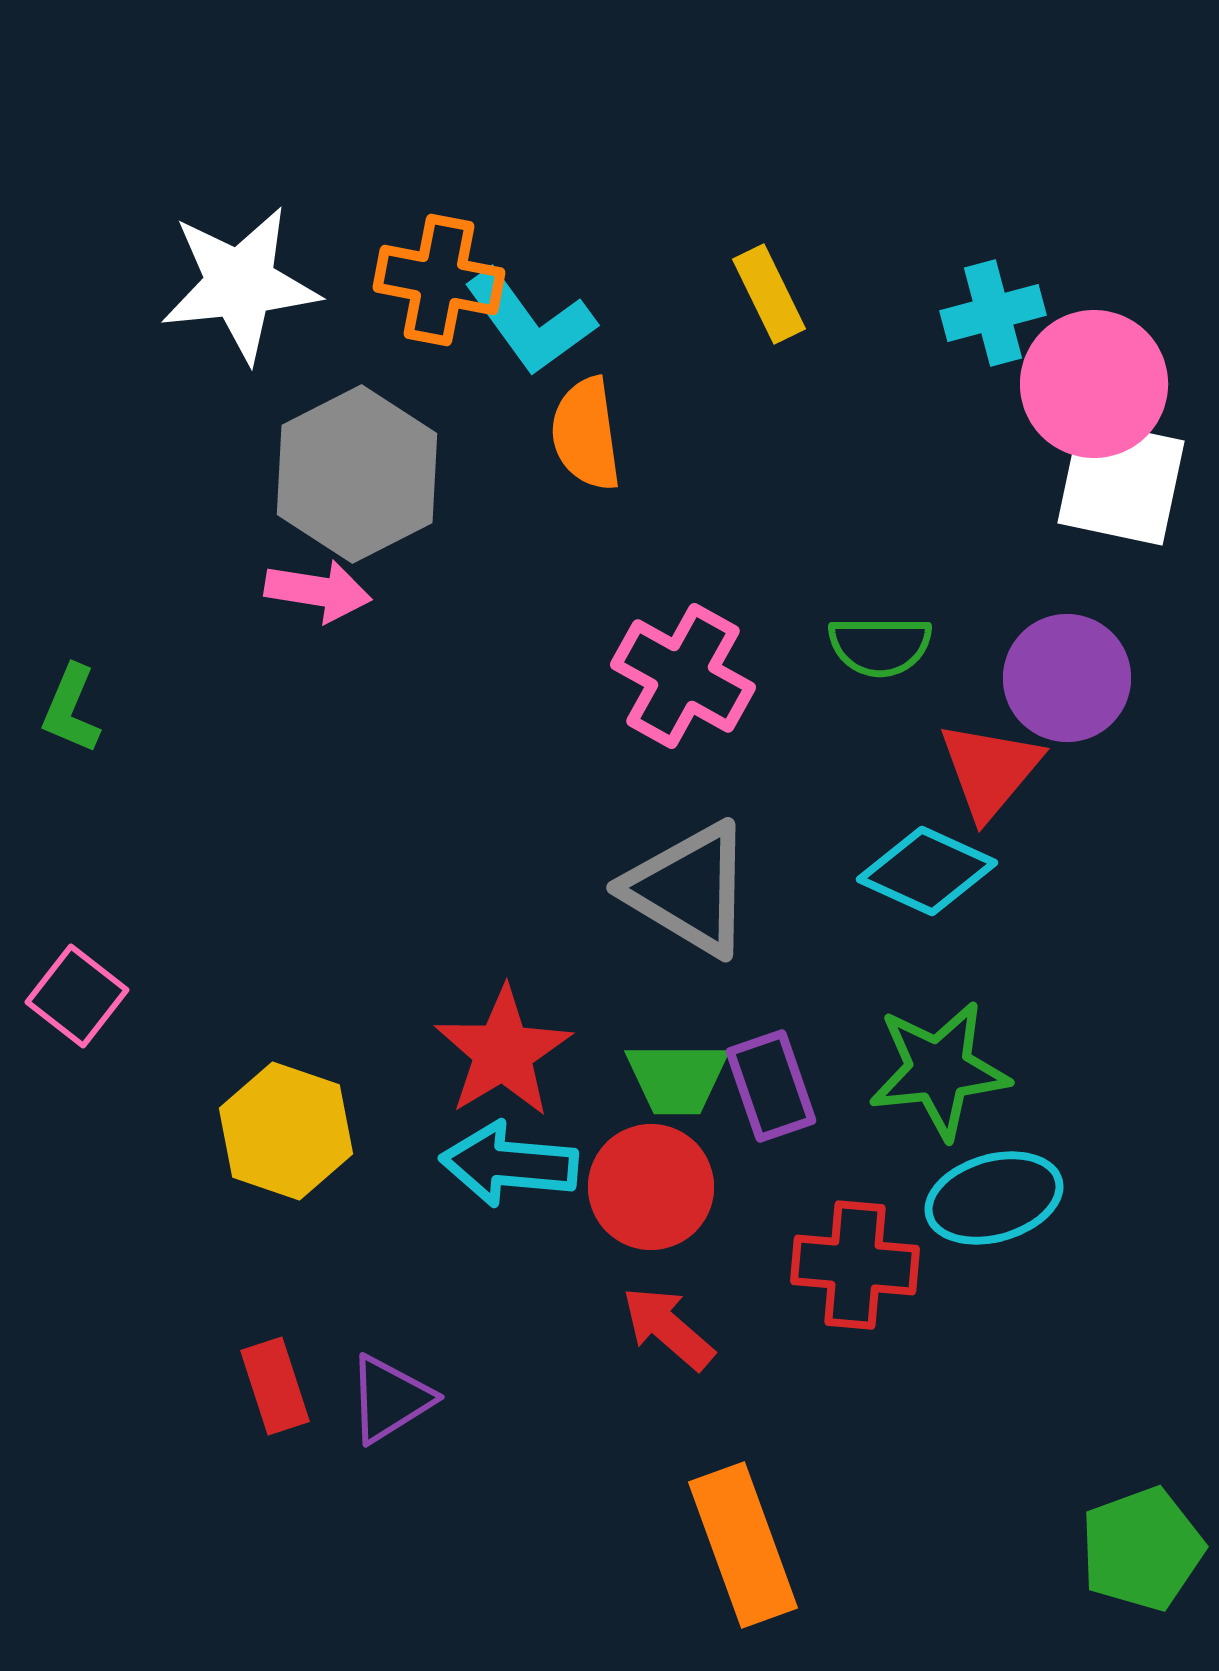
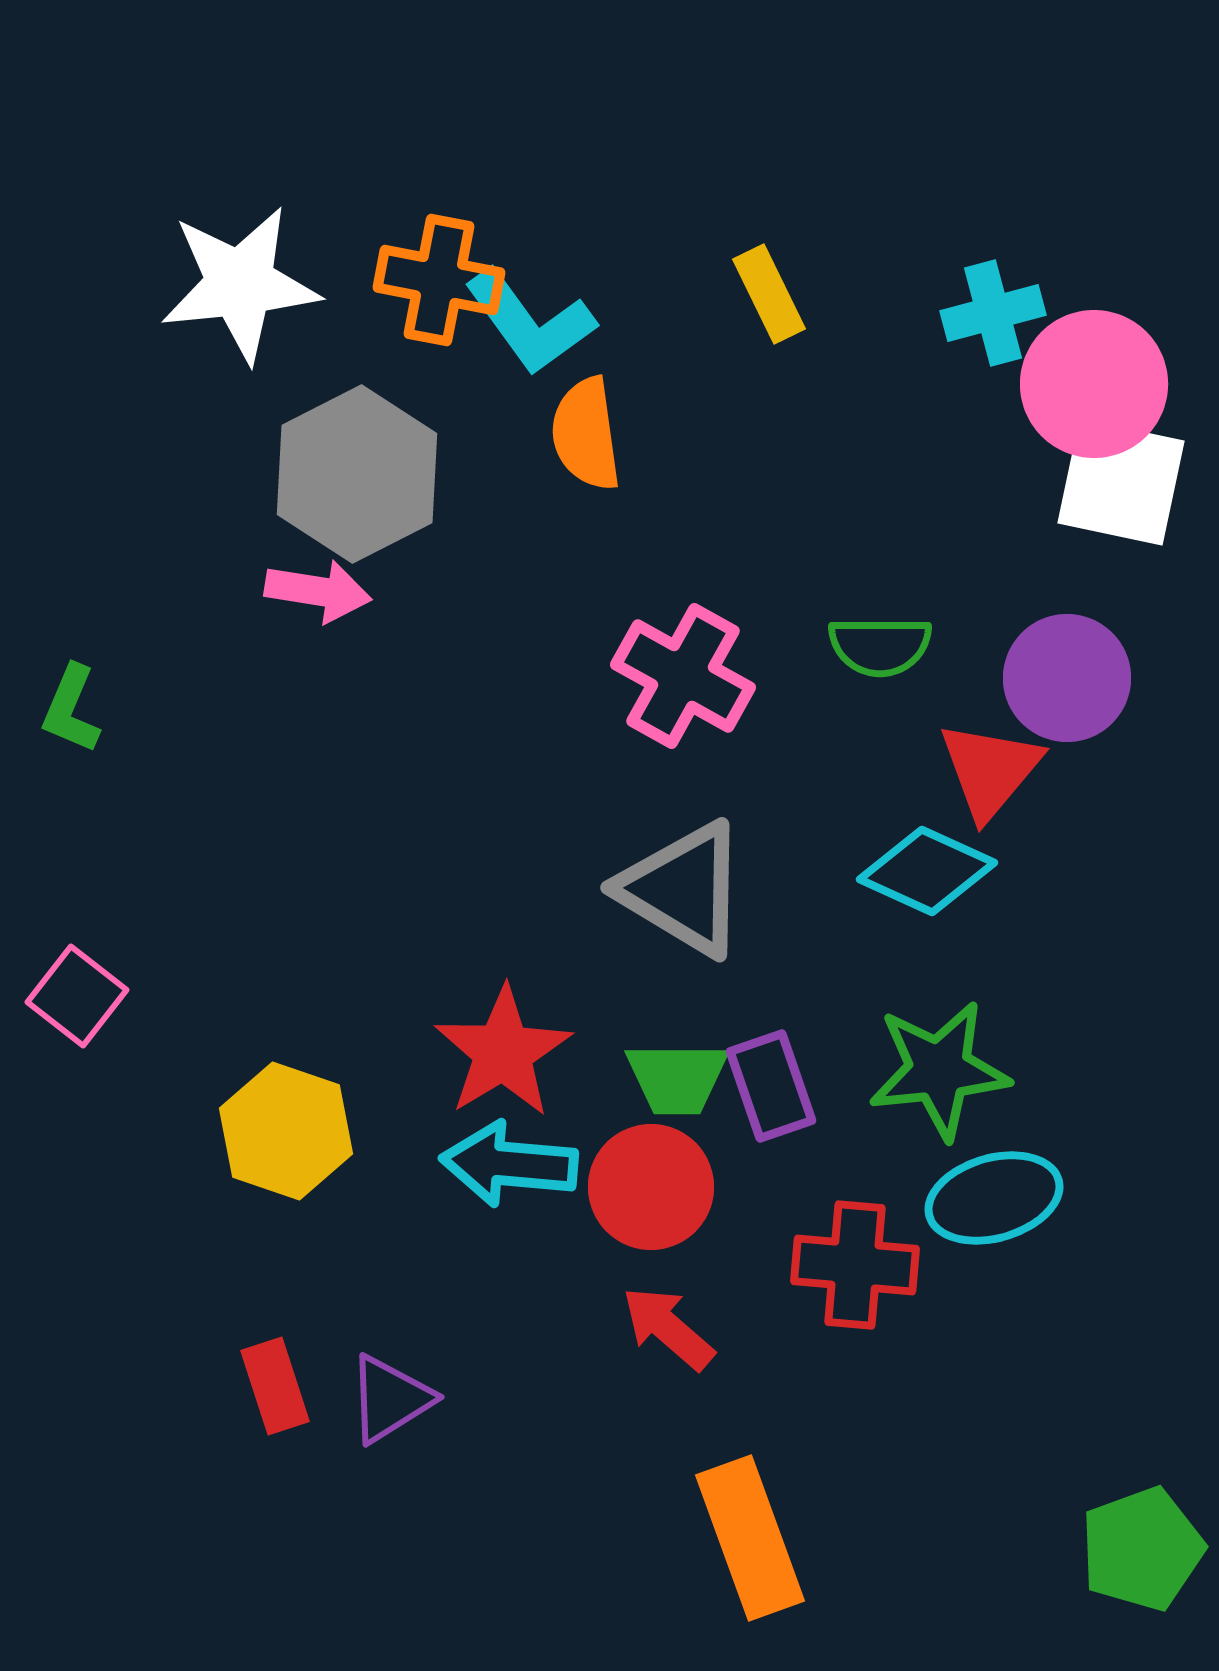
gray triangle: moved 6 px left
orange rectangle: moved 7 px right, 7 px up
